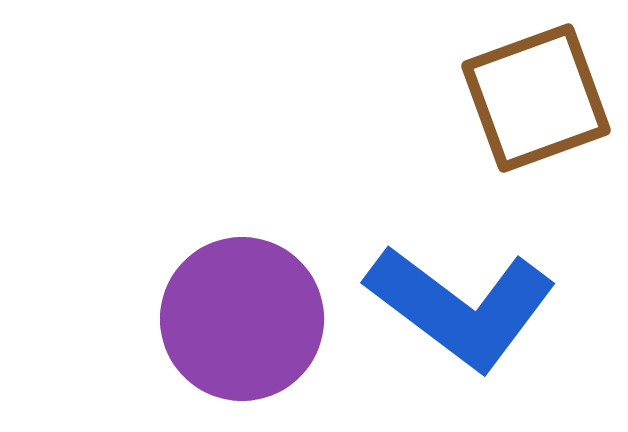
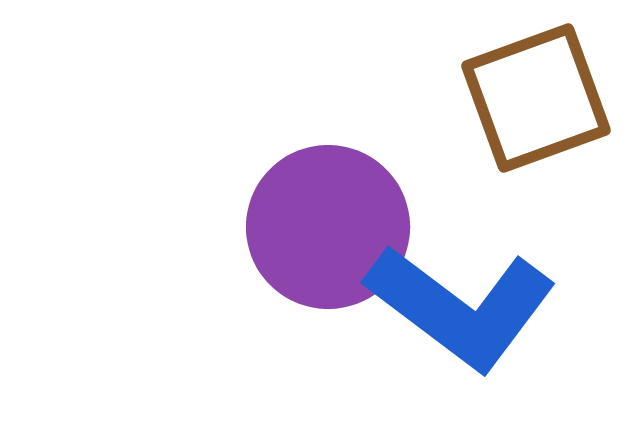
purple circle: moved 86 px right, 92 px up
